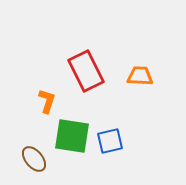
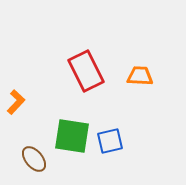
orange L-shape: moved 31 px left, 1 px down; rotated 25 degrees clockwise
